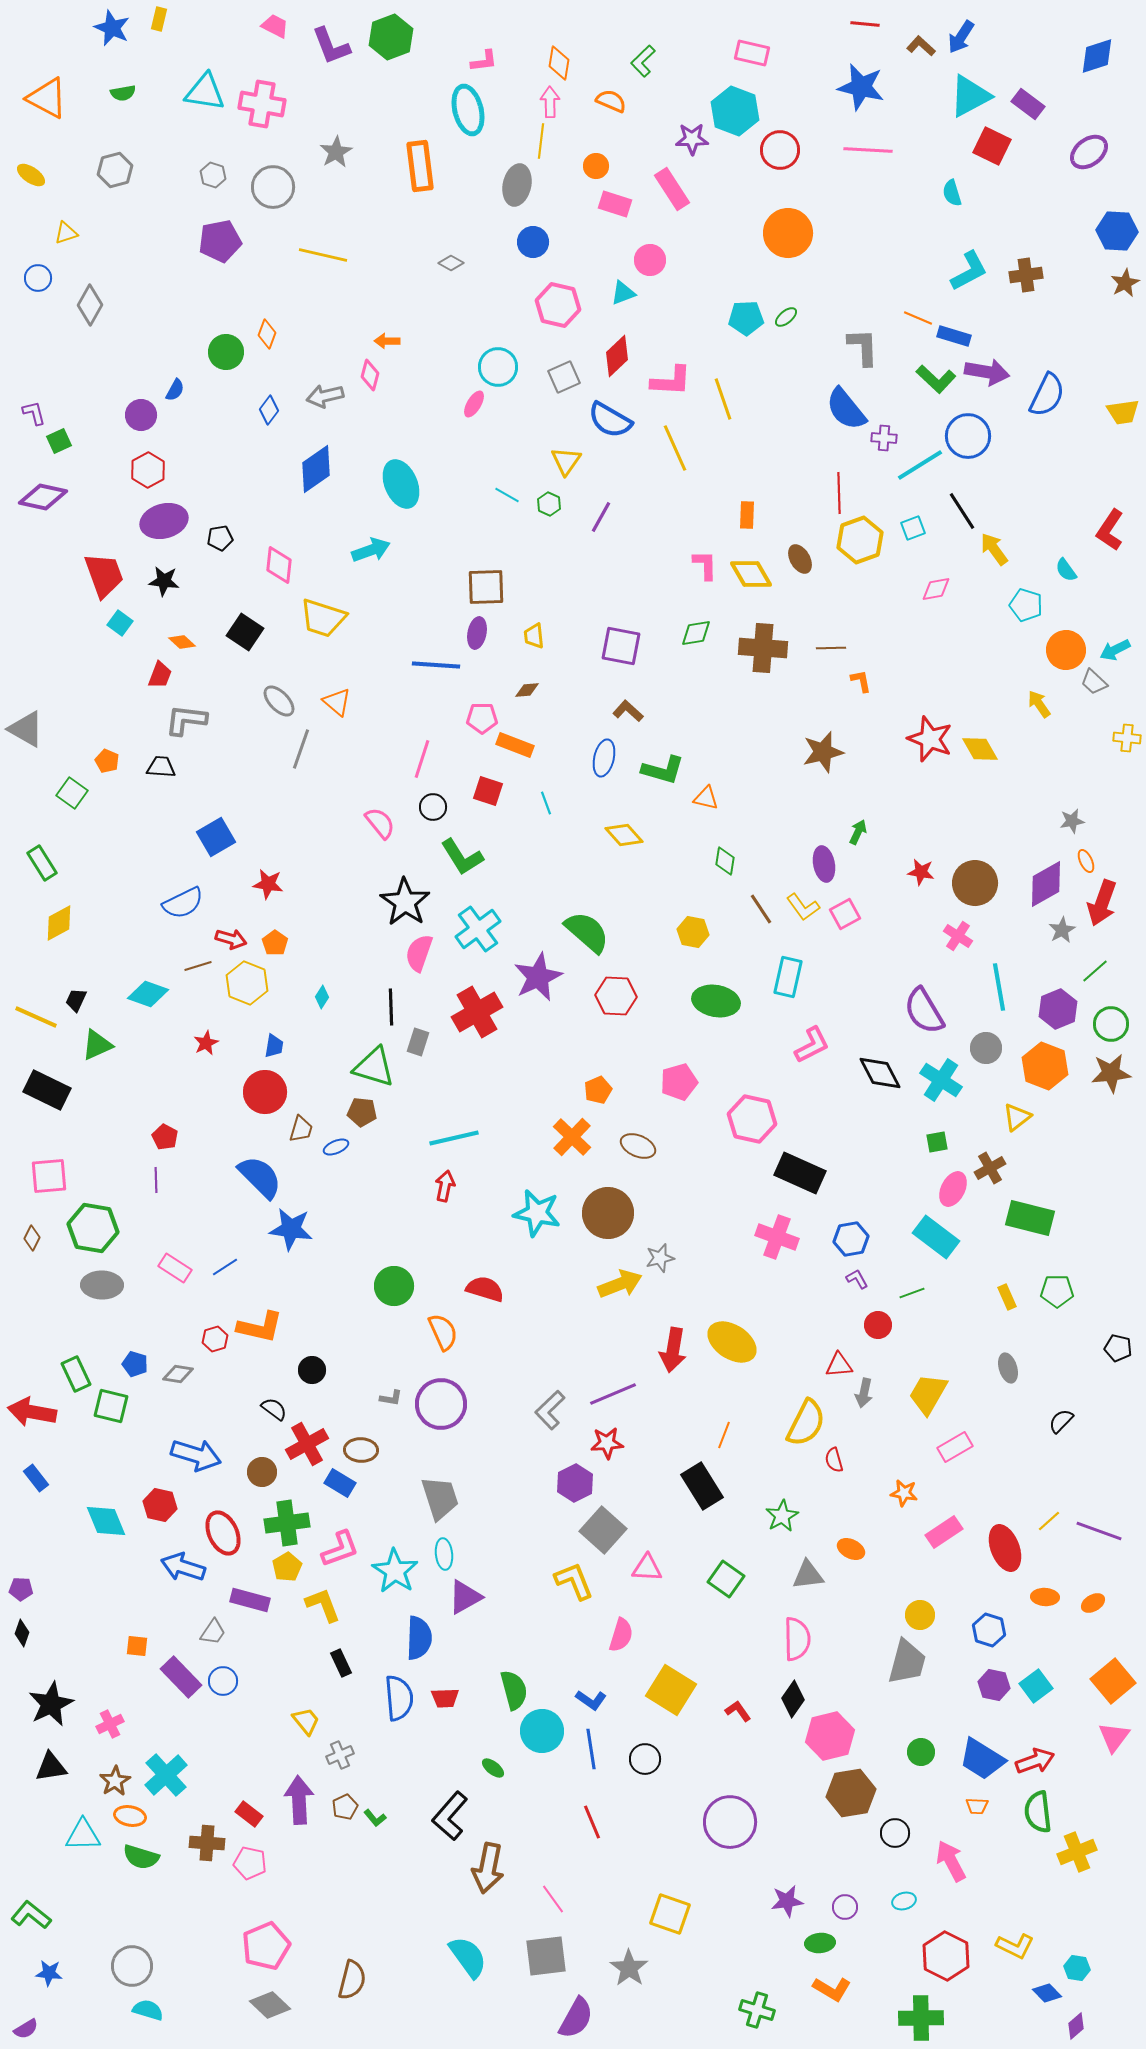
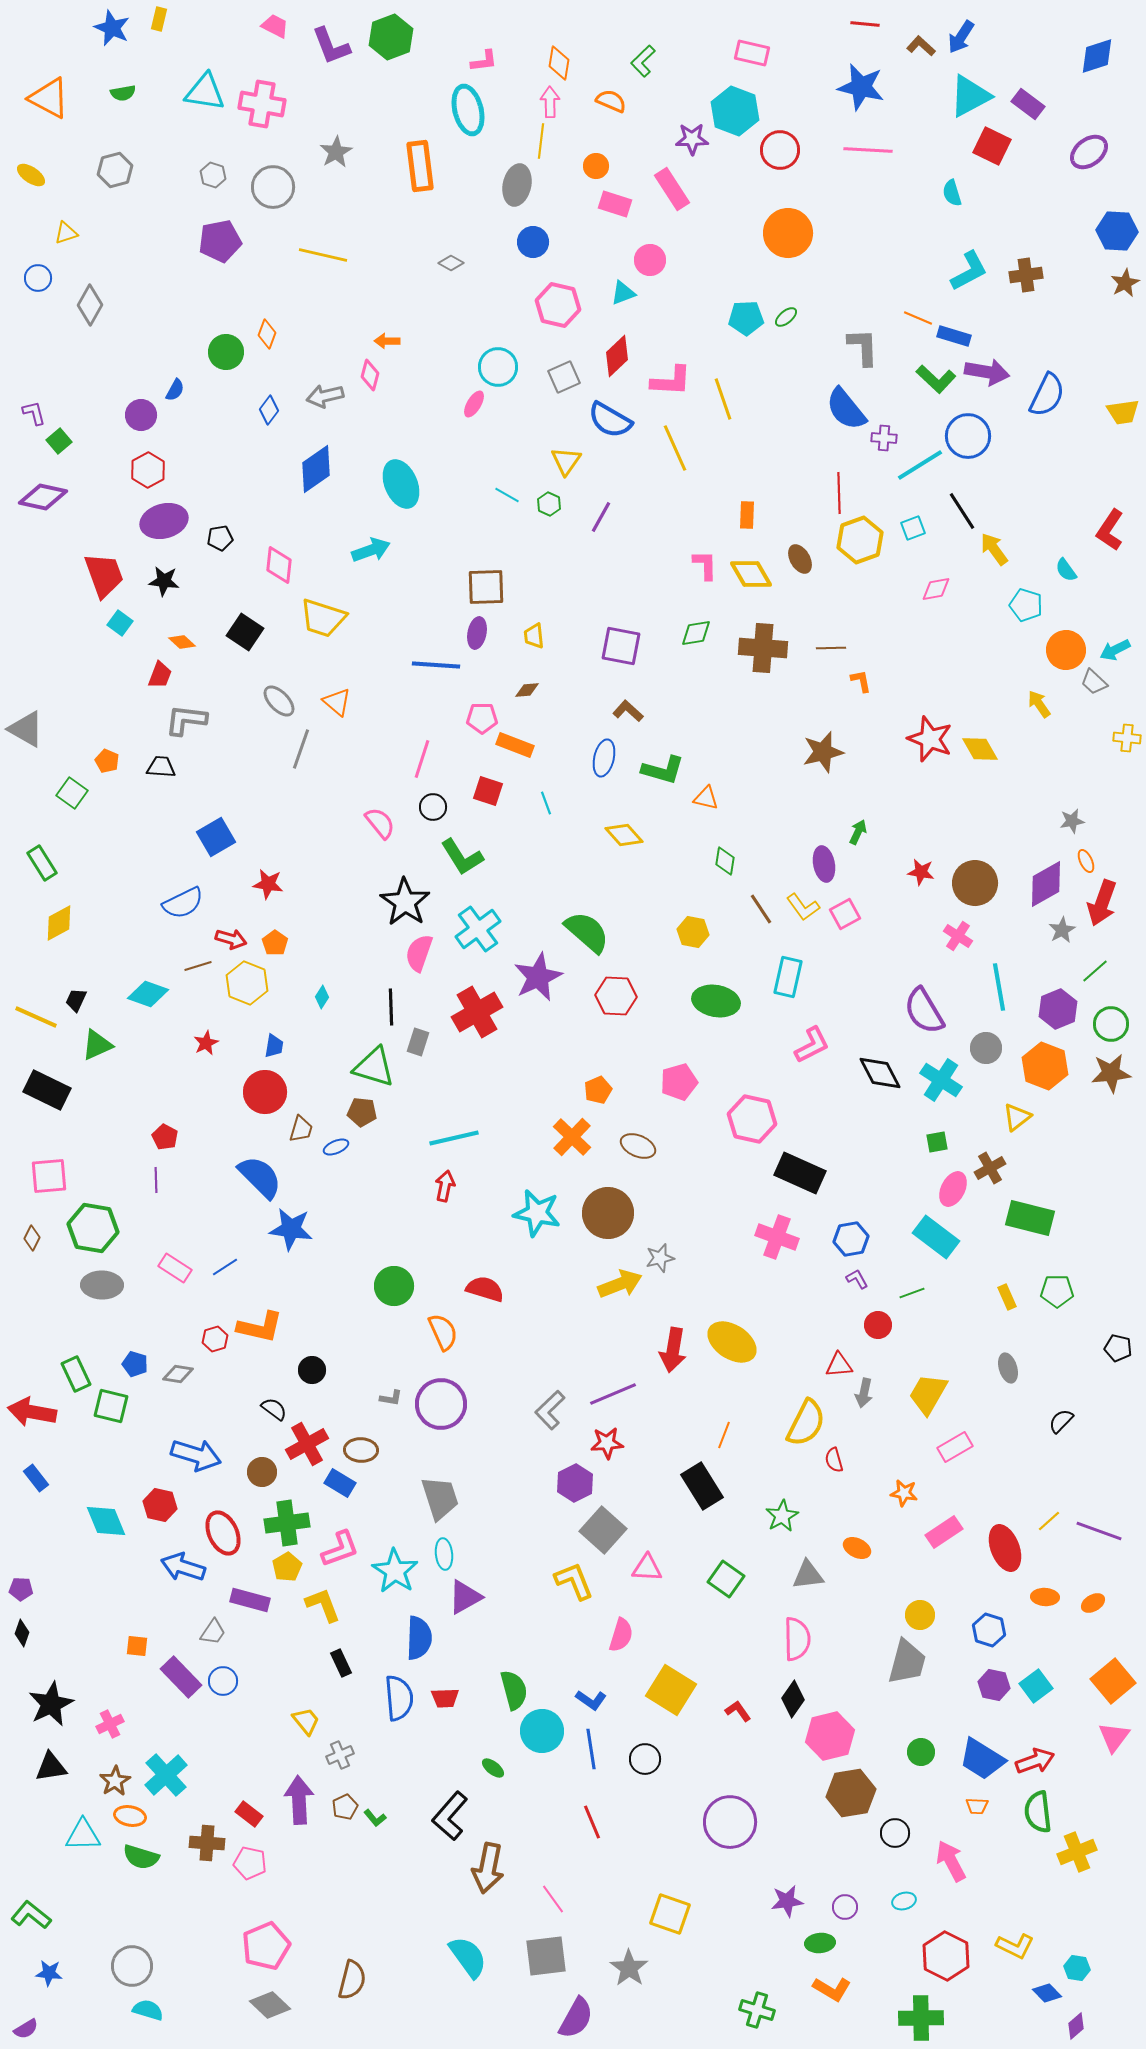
orange triangle at (47, 98): moved 2 px right
green square at (59, 441): rotated 15 degrees counterclockwise
orange ellipse at (851, 1549): moved 6 px right, 1 px up
